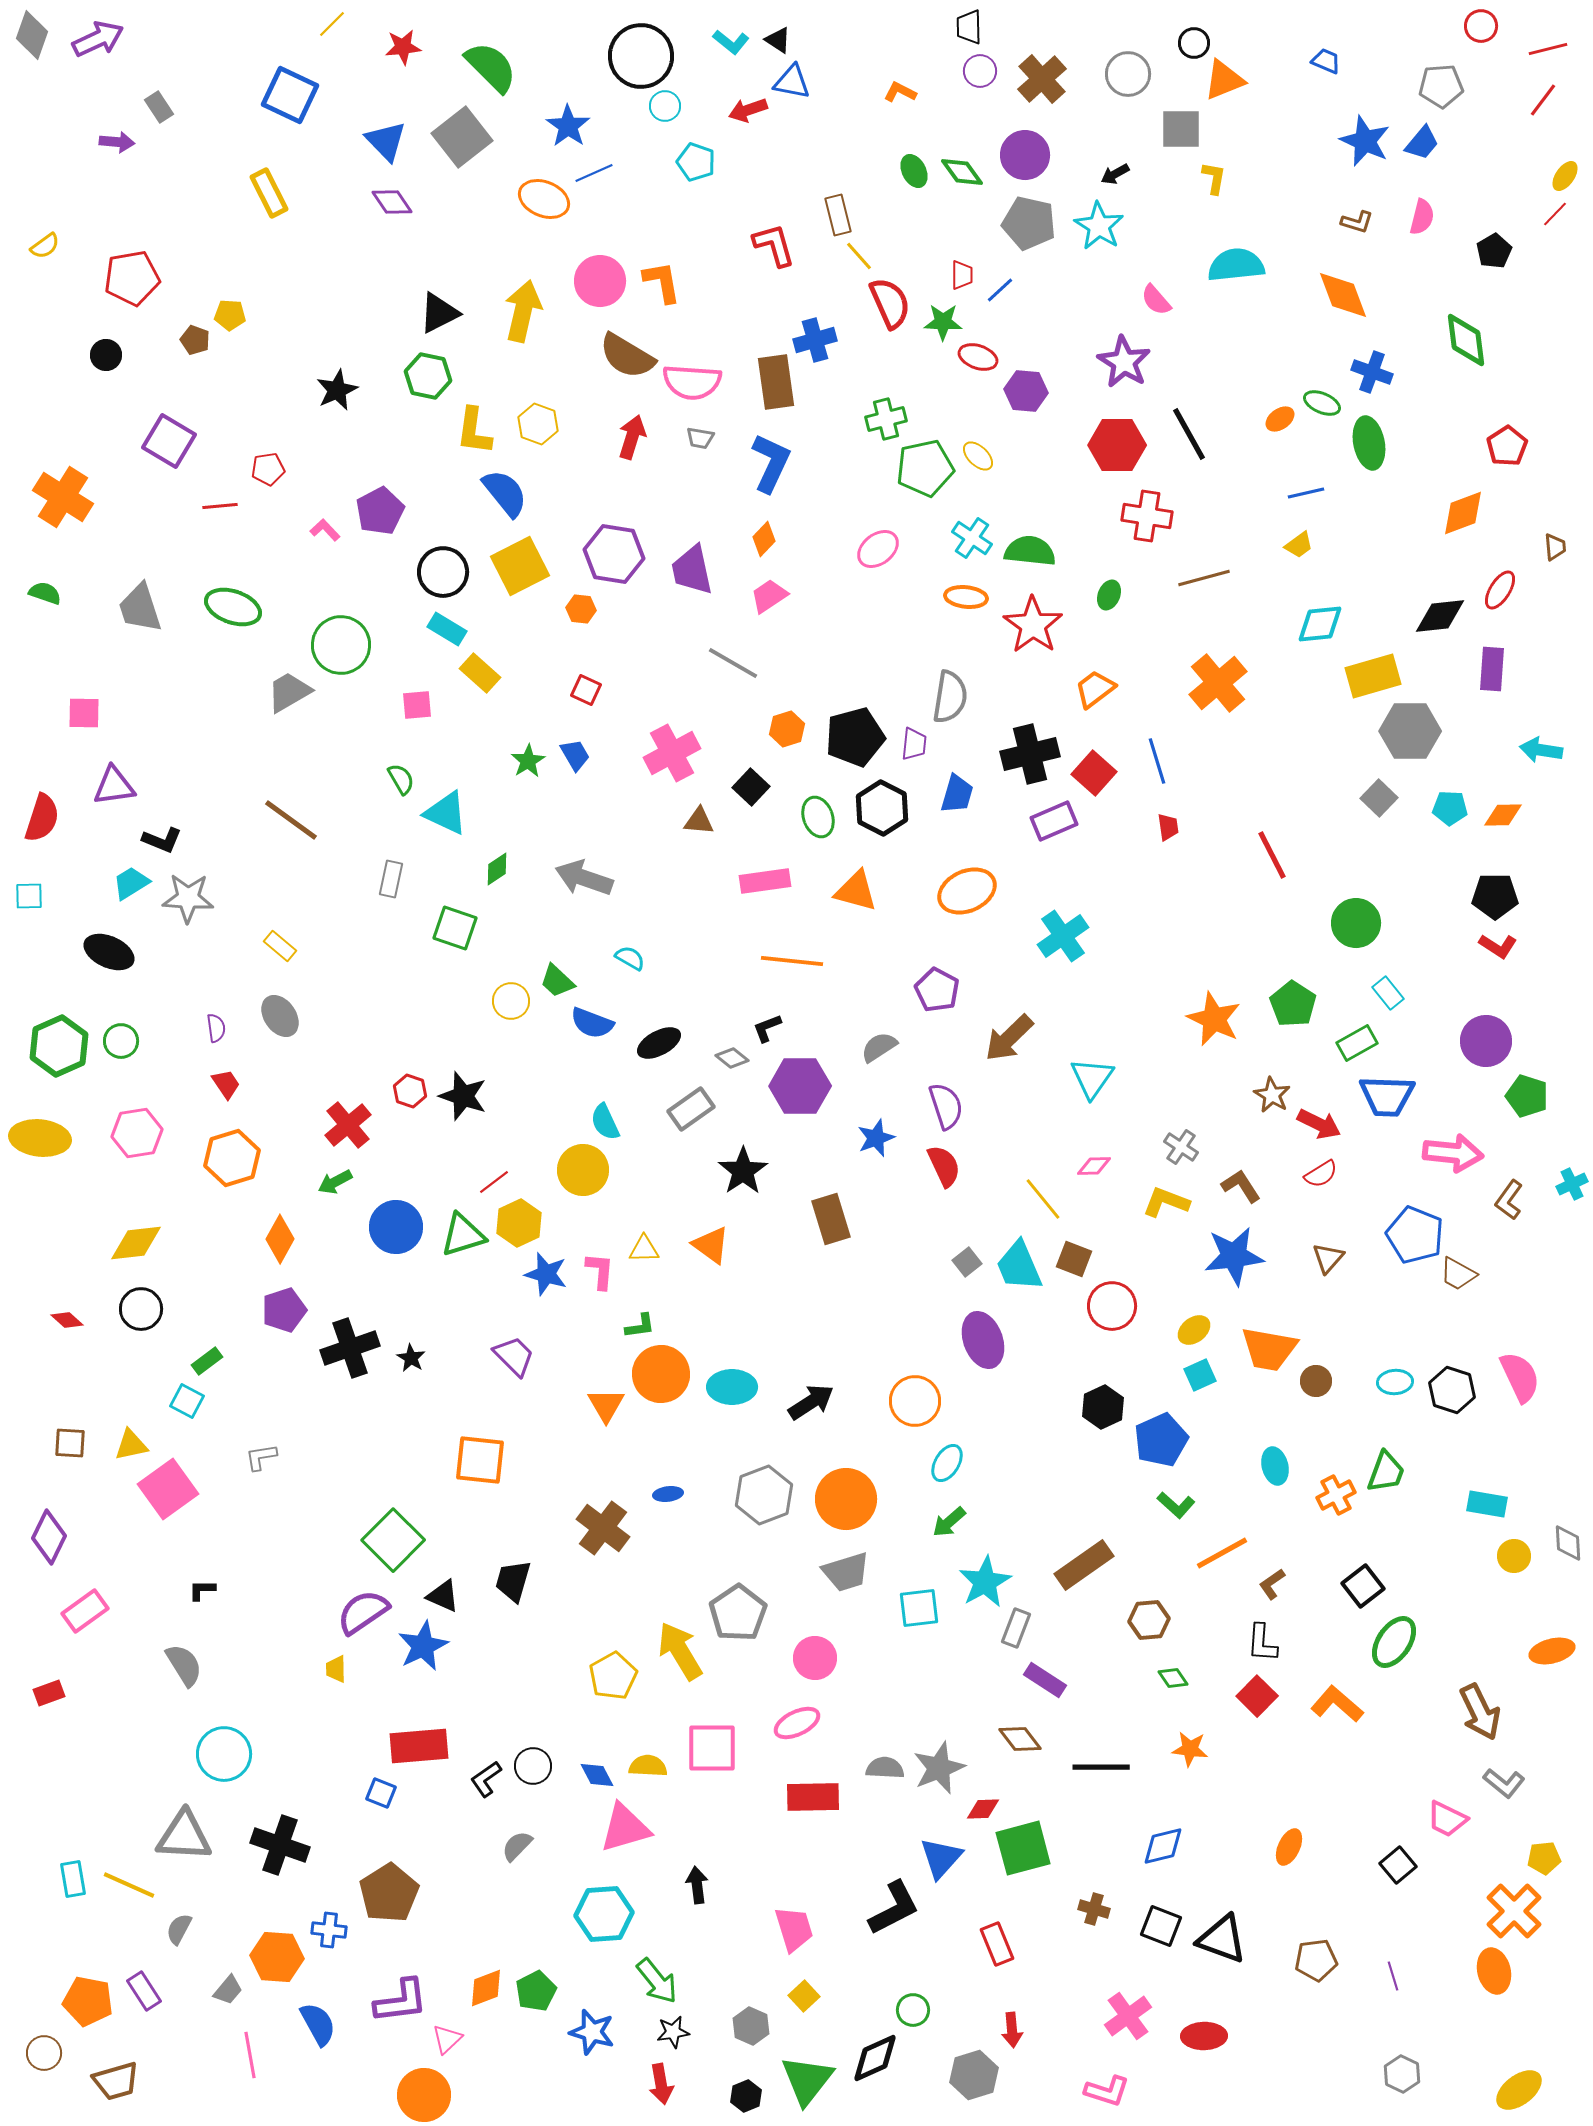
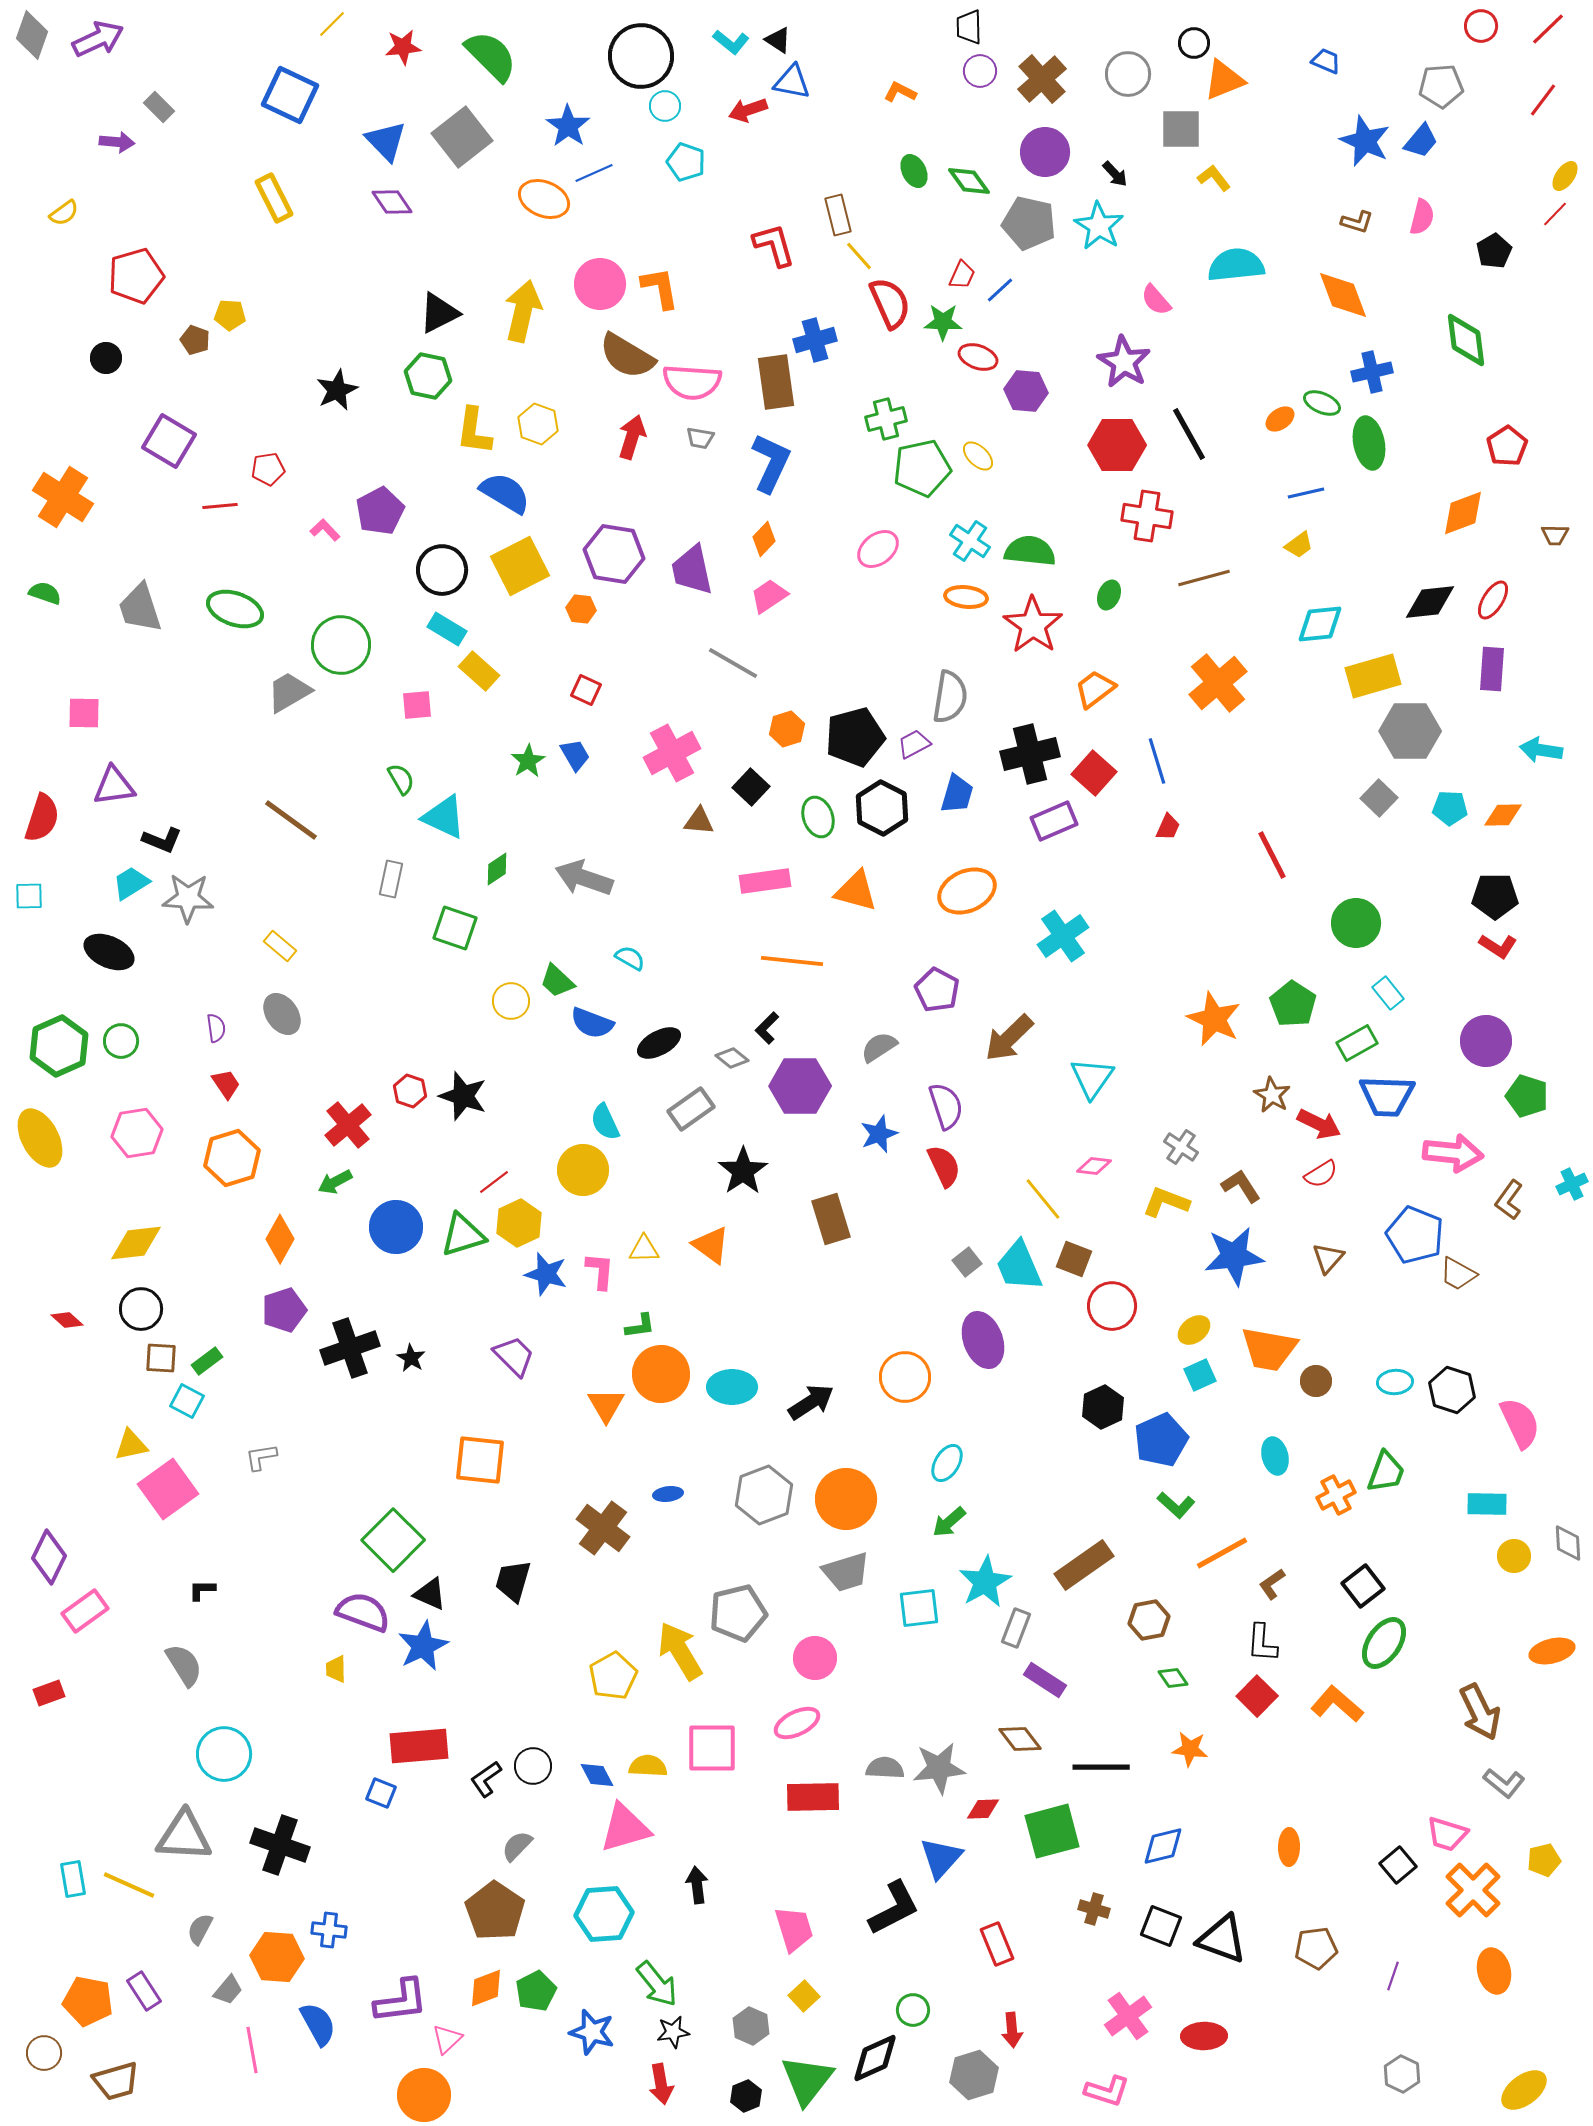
red line at (1548, 49): moved 20 px up; rotated 30 degrees counterclockwise
green semicircle at (491, 67): moved 11 px up
gray rectangle at (159, 107): rotated 12 degrees counterclockwise
blue trapezoid at (1422, 143): moved 1 px left, 2 px up
purple circle at (1025, 155): moved 20 px right, 3 px up
cyan pentagon at (696, 162): moved 10 px left
green diamond at (962, 172): moved 7 px right, 9 px down
black arrow at (1115, 174): rotated 104 degrees counterclockwise
yellow L-shape at (1214, 178): rotated 48 degrees counterclockwise
yellow rectangle at (269, 193): moved 5 px right, 5 px down
yellow semicircle at (45, 246): moved 19 px right, 33 px up
red trapezoid at (962, 275): rotated 24 degrees clockwise
red pentagon at (132, 278): moved 4 px right, 2 px up; rotated 6 degrees counterclockwise
pink circle at (600, 281): moved 3 px down
orange L-shape at (662, 282): moved 2 px left, 6 px down
black circle at (106, 355): moved 3 px down
blue cross at (1372, 372): rotated 33 degrees counterclockwise
green pentagon at (925, 468): moved 3 px left
blue semicircle at (505, 493): rotated 20 degrees counterclockwise
cyan cross at (972, 538): moved 2 px left, 3 px down
brown trapezoid at (1555, 547): moved 12 px up; rotated 96 degrees clockwise
black circle at (443, 572): moved 1 px left, 2 px up
red ellipse at (1500, 590): moved 7 px left, 10 px down
green ellipse at (233, 607): moved 2 px right, 2 px down
black diamond at (1440, 616): moved 10 px left, 14 px up
yellow rectangle at (480, 673): moved 1 px left, 2 px up
purple trapezoid at (914, 744): rotated 124 degrees counterclockwise
cyan triangle at (446, 813): moved 2 px left, 4 px down
red trapezoid at (1168, 827): rotated 32 degrees clockwise
gray ellipse at (280, 1016): moved 2 px right, 2 px up
black L-shape at (767, 1028): rotated 24 degrees counterclockwise
yellow ellipse at (40, 1138): rotated 56 degrees clockwise
blue star at (876, 1138): moved 3 px right, 4 px up
pink diamond at (1094, 1166): rotated 8 degrees clockwise
pink semicircle at (1520, 1377): moved 46 px down
orange circle at (915, 1401): moved 10 px left, 24 px up
brown square at (70, 1443): moved 91 px right, 85 px up
cyan ellipse at (1275, 1466): moved 10 px up
cyan rectangle at (1487, 1504): rotated 9 degrees counterclockwise
purple diamond at (49, 1537): moved 20 px down
black triangle at (443, 1596): moved 13 px left, 2 px up
purple semicircle at (363, 1612): rotated 54 degrees clockwise
gray pentagon at (738, 1613): rotated 20 degrees clockwise
brown hexagon at (1149, 1620): rotated 6 degrees counterclockwise
green ellipse at (1394, 1642): moved 10 px left, 1 px down
gray star at (939, 1768): rotated 16 degrees clockwise
pink trapezoid at (1447, 1819): moved 15 px down; rotated 9 degrees counterclockwise
orange ellipse at (1289, 1847): rotated 24 degrees counterclockwise
green square at (1023, 1848): moved 29 px right, 17 px up
yellow pentagon at (1544, 1858): moved 2 px down; rotated 8 degrees counterclockwise
brown pentagon at (389, 1893): moved 106 px right, 18 px down; rotated 6 degrees counterclockwise
orange cross at (1514, 1911): moved 41 px left, 21 px up
gray semicircle at (179, 1929): moved 21 px right
brown pentagon at (1316, 1960): moved 12 px up
purple line at (1393, 1976): rotated 36 degrees clockwise
green arrow at (657, 1981): moved 3 px down
pink line at (250, 2055): moved 2 px right, 5 px up
yellow ellipse at (1519, 2090): moved 5 px right
